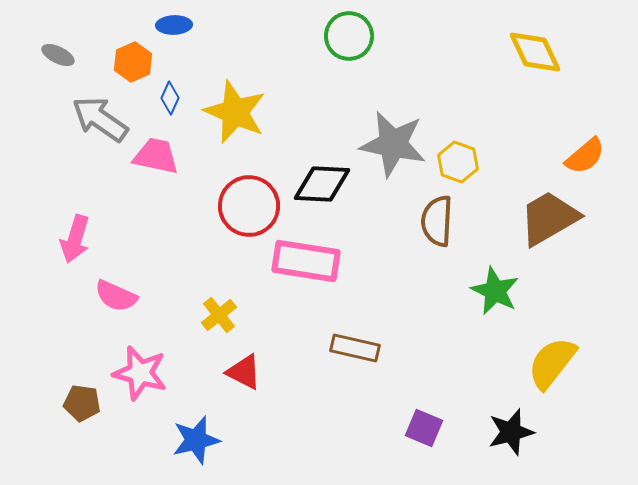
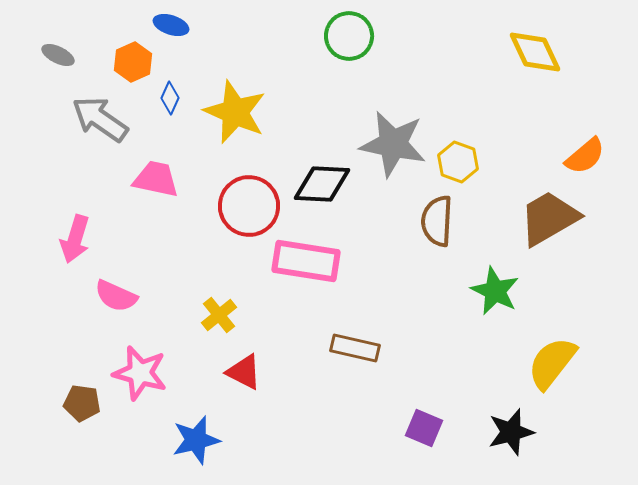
blue ellipse: moved 3 px left; rotated 20 degrees clockwise
pink trapezoid: moved 23 px down
